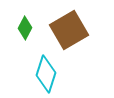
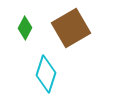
brown square: moved 2 px right, 2 px up
